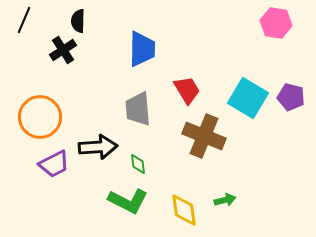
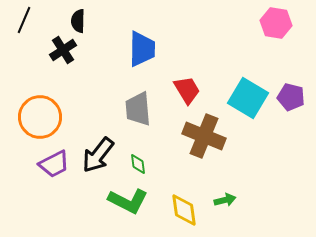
black arrow: moved 8 px down; rotated 132 degrees clockwise
